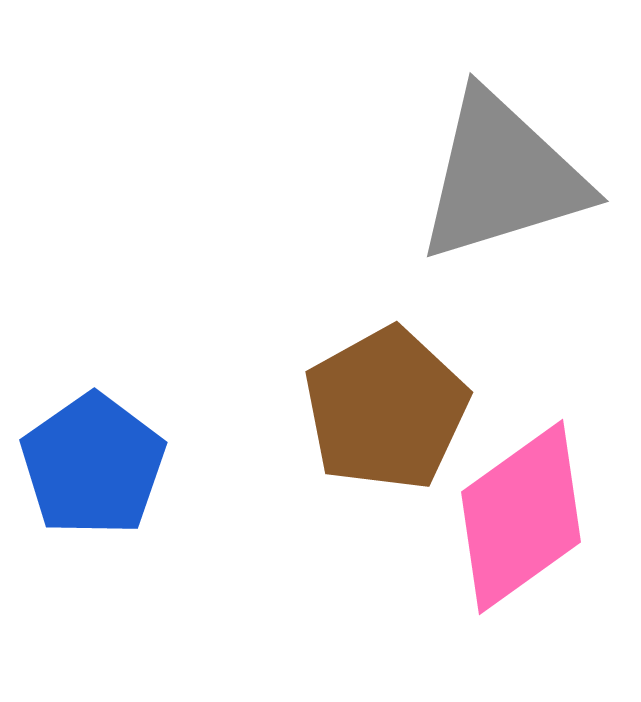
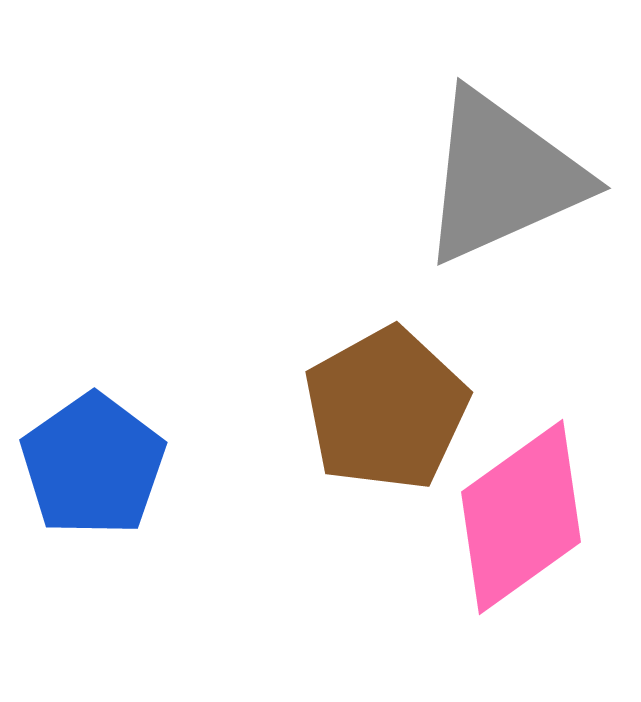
gray triangle: rotated 7 degrees counterclockwise
